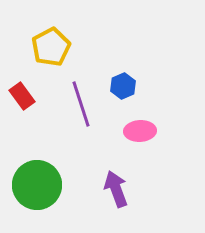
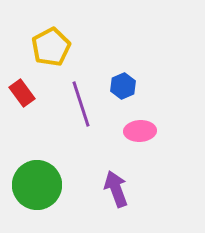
red rectangle: moved 3 px up
